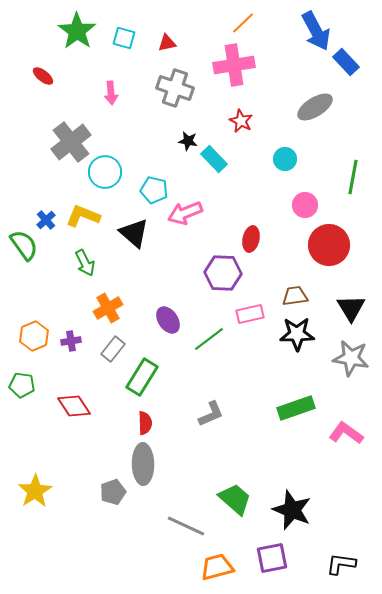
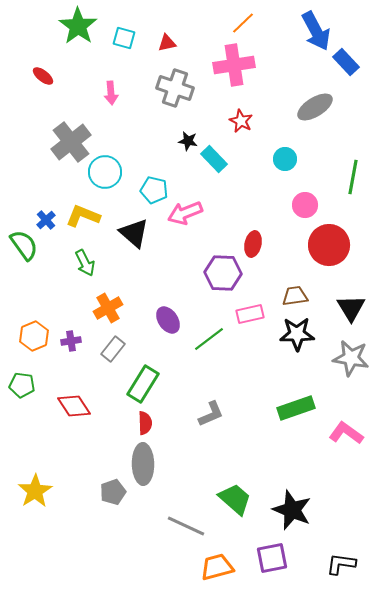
green star at (77, 31): moved 1 px right, 5 px up
red ellipse at (251, 239): moved 2 px right, 5 px down
green rectangle at (142, 377): moved 1 px right, 7 px down
